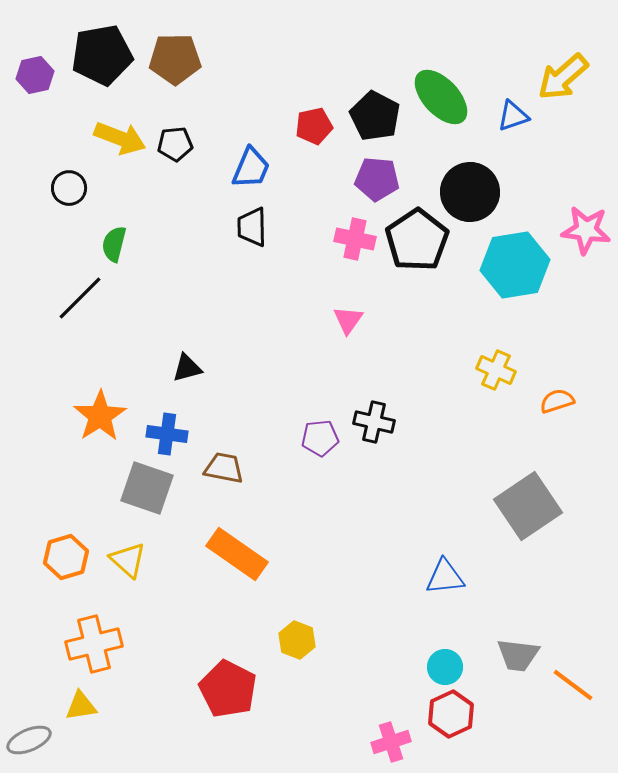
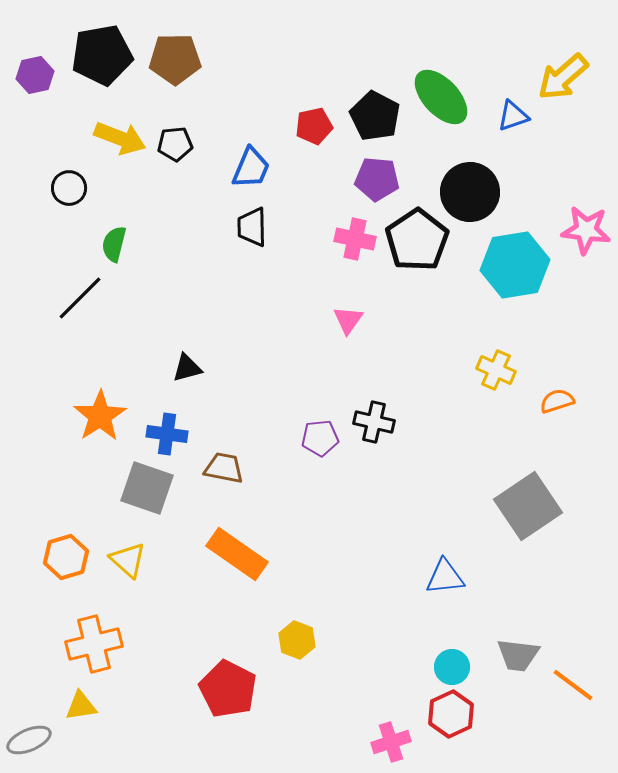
cyan circle at (445, 667): moved 7 px right
